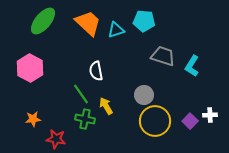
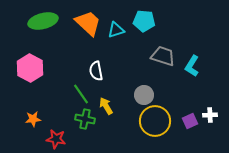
green ellipse: rotated 36 degrees clockwise
purple square: rotated 21 degrees clockwise
